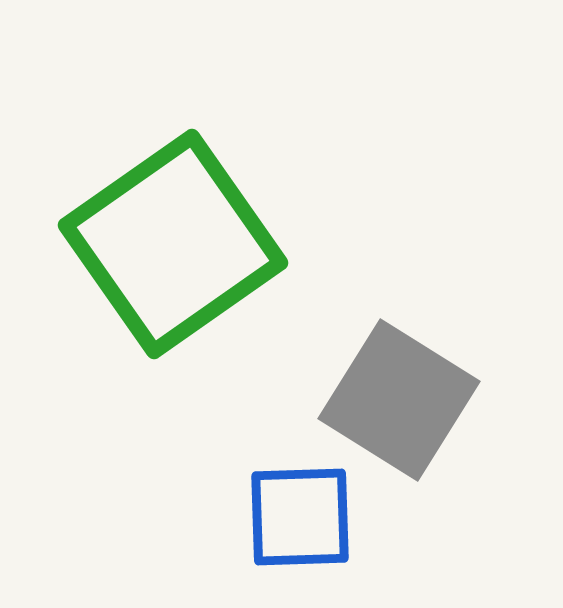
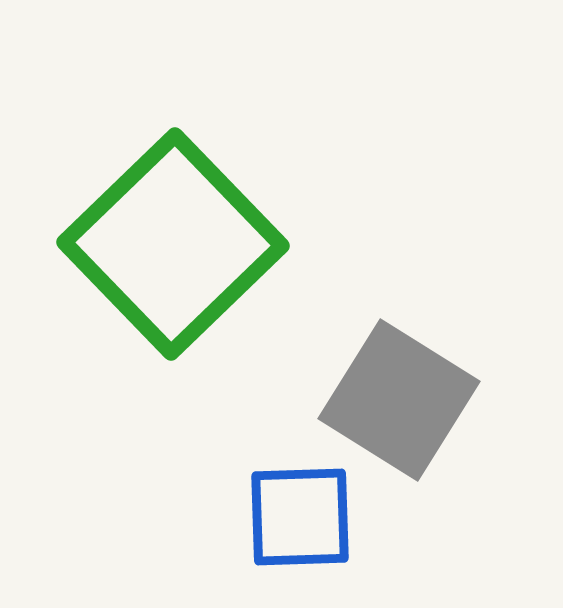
green square: rotated 9 degrees counterclockwise
